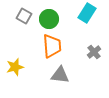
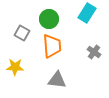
gray square: moved 2 px left, 17 px down
gray cross: rotated 16 degrees counterclockwise
yellow star: rotated 18 degrees clockwise
gray triangle: moved 3 px left, 5 px down
